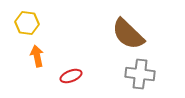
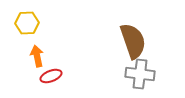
yellow hexagon: rotated 10 degrees counterclockwise
brown semicircle: moved 5 px right, 7 px down; rotated 153 degrees counterclockwise
red ellipse: moved 20 px left
